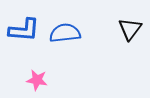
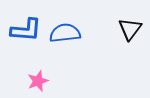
blue L-shape: moved 2 px right
pink star: moved 1 px right, 1 px down; rotated 30 degrees counterclockwise
